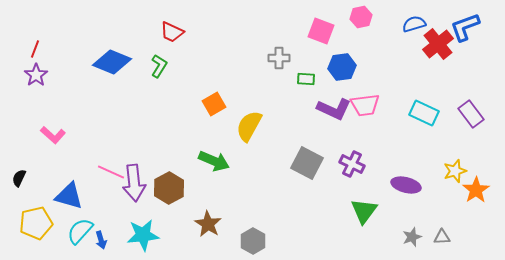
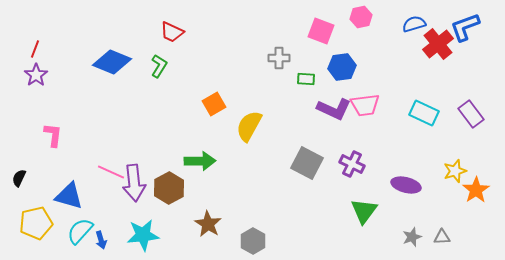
pink L-shape: rotated 125 degrees counterclockwise
green arrow: moved 14 px left; rotated 24 degrees counterclockwise
